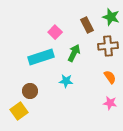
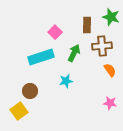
brown rectangle: rotated 28 degrees clockwise
brown cross: moved 6 px left
orange semicircle: moved 7 px up
cyan star: rotated 16 degrees counterclockwise
